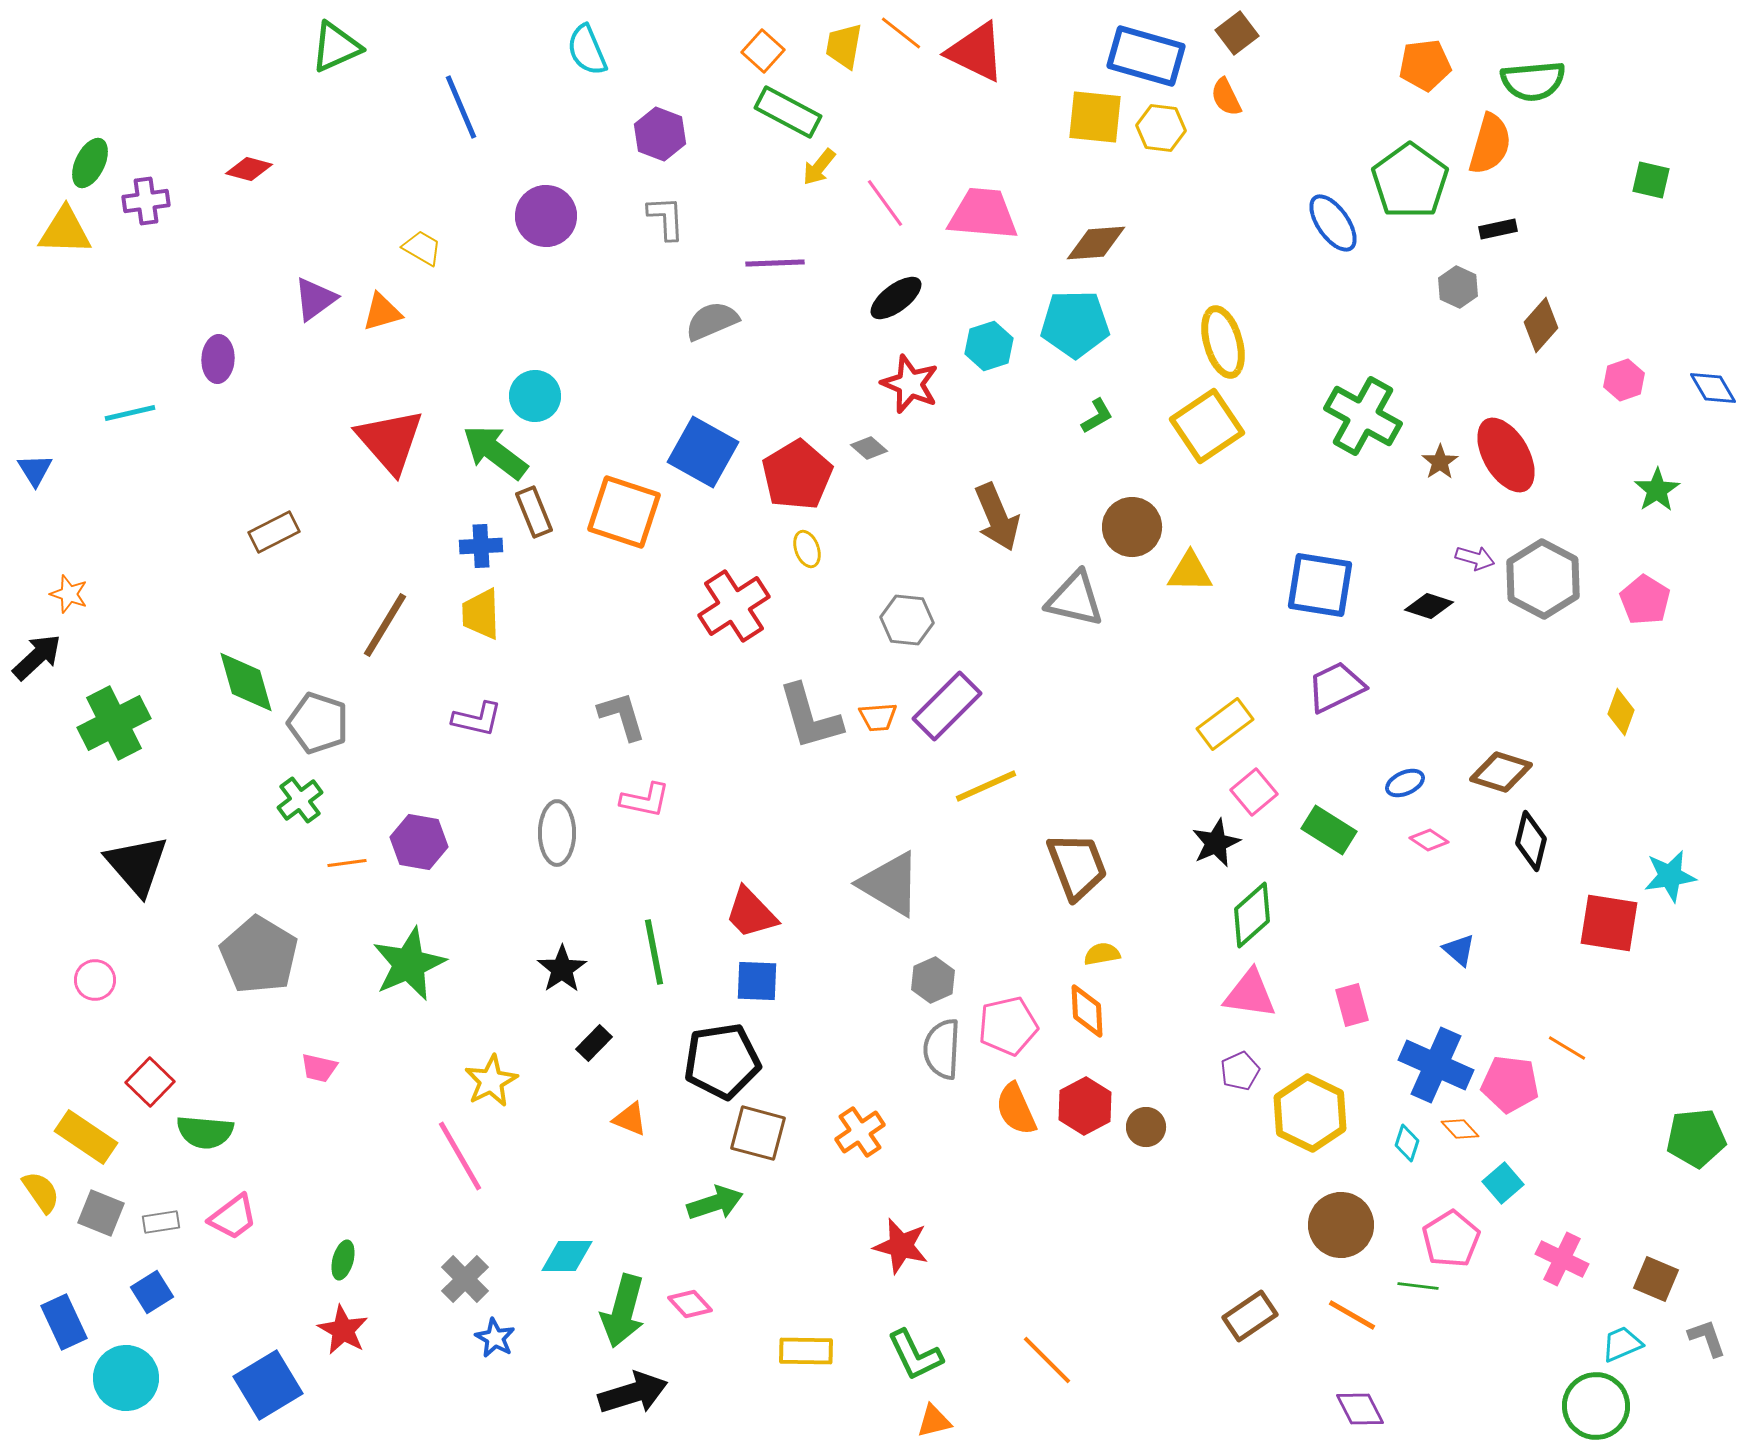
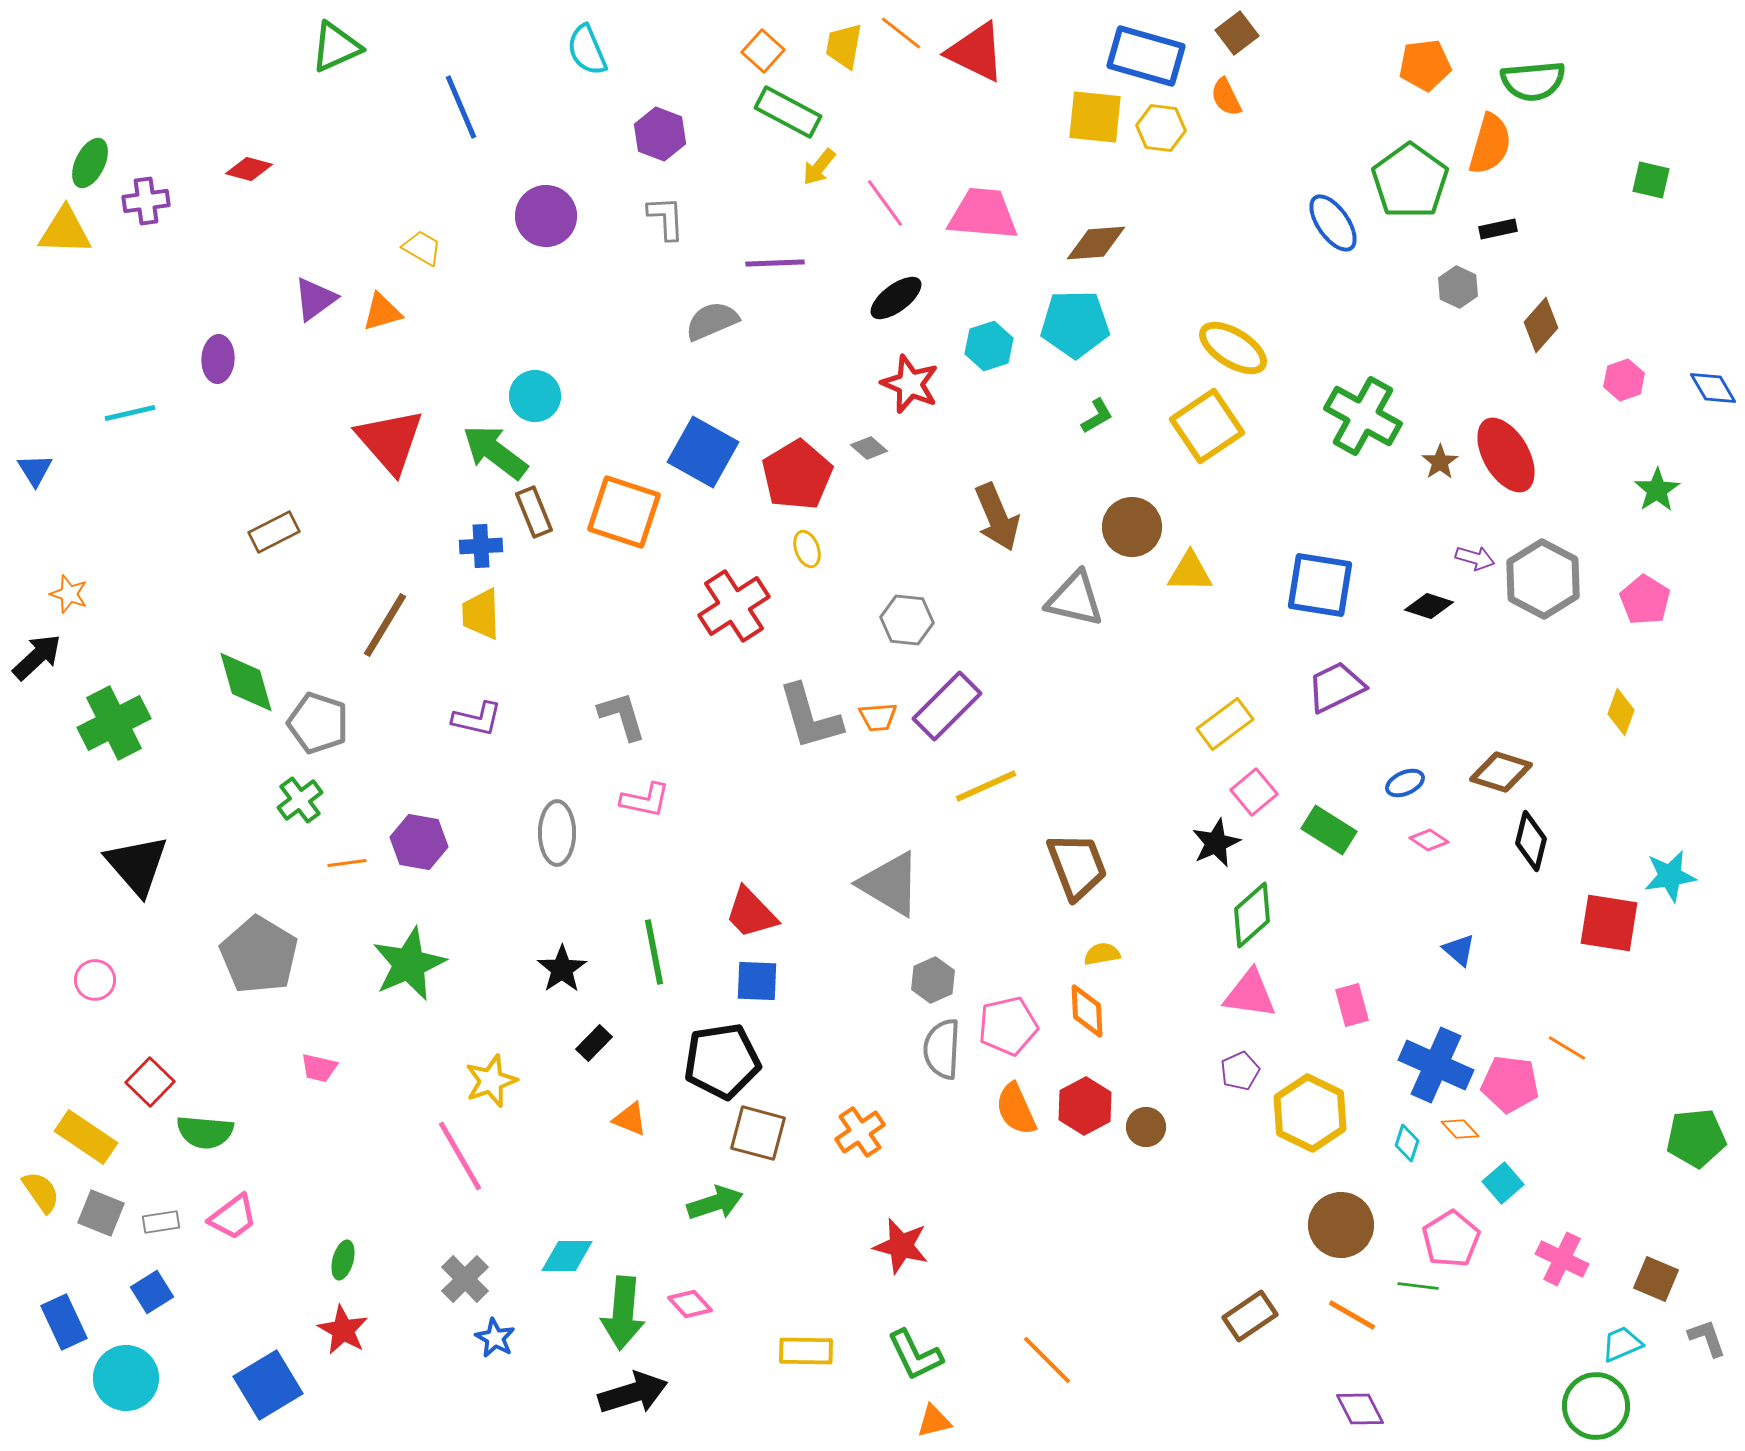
yellow ellipse at (1223, 342): moved 10 px right, 6 px down; rotated 42 degrees counterclockwise
yellow star at (491, 1081): rotated 8 degrees clockwise
green arrow at (623, 1311): moved 2 px down; rotated 10 degrees counterclockwise
